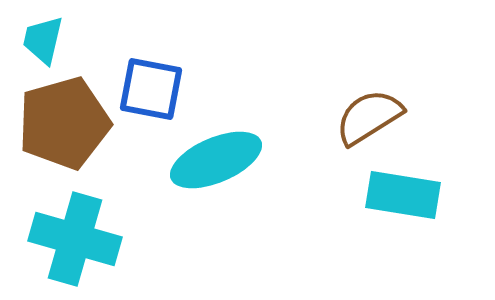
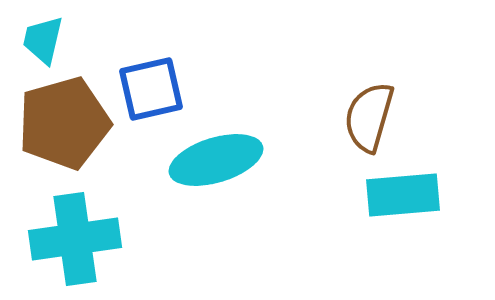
blue square: rotated 24 degrees counterclockwise
brown semicircle: rotated 42 degrees counterclockwise
cyan ellipse: rotated 6 degrees clockwise
cyan rectangle: rotated 14 degrees counterclockwise
cyan cross: rotated 24 degrees counterclockwise
